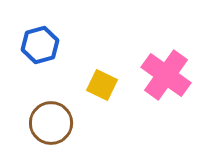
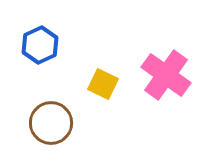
blue hexagon: rotated 9 degrees counterclockwise
yellow square: moved 1 px right, 1 px up
